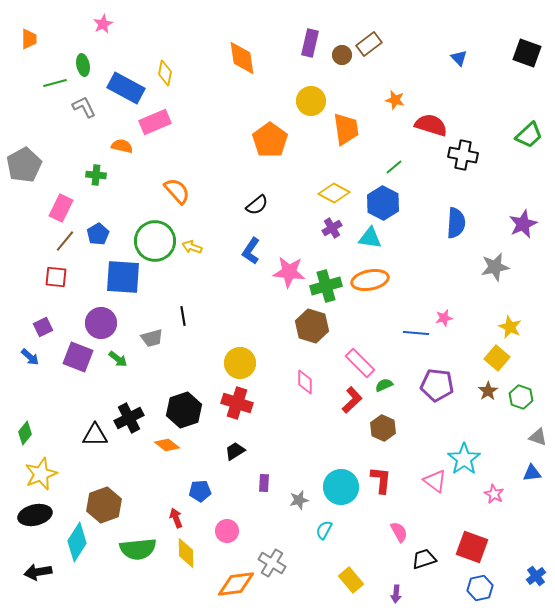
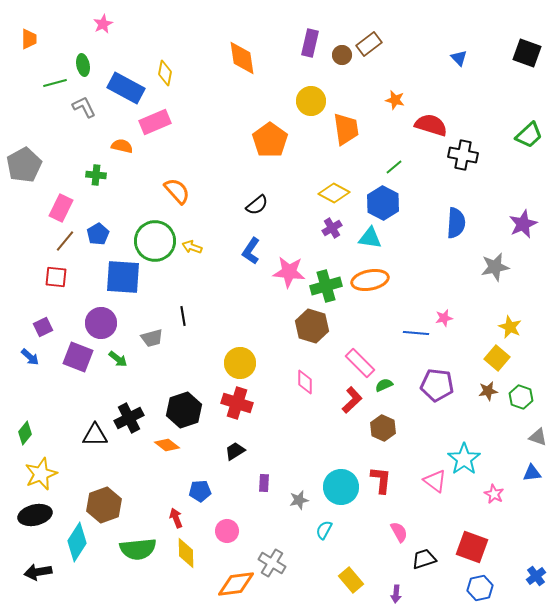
brown star at (488, 391): rotated 24 degrees clockwise
